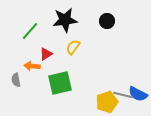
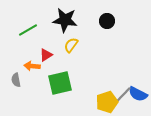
black star: rotated 15 degrees clockwise
green line: moved 2 px left, 1 px up; rotated 18 degrees clockwise
yellow semicircle: moved 2 px left, 2 px up
red triangle: moved 1 px down
gray line: rotated 60 degrees counterclockwise
